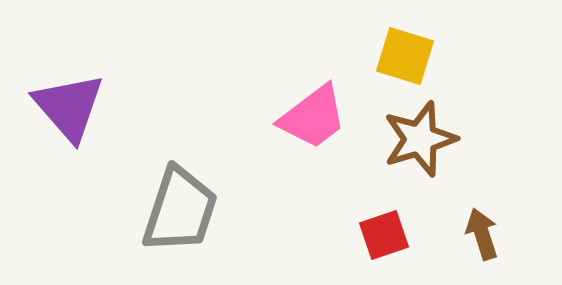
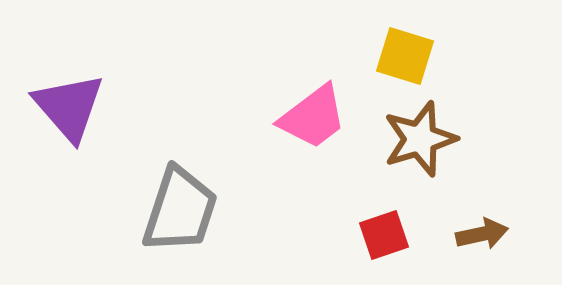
brown arrow: rotated 96 degrees clockwise
